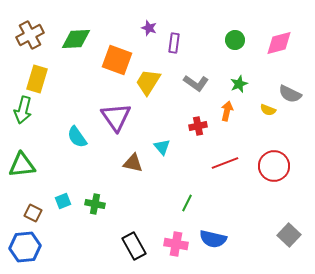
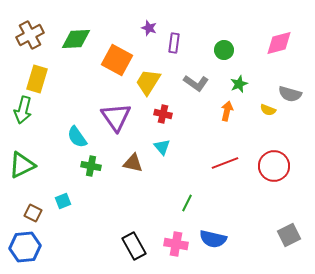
green circle: moved 11 px left, 10 px down
orange square: rotated 8 degrees clockwise
gray semicircle: rotated 10 degrees counterclockwise
red cross: moved 35 px left, 12 px up; rotated 24 degrees clockwise
green triangle: rotated 20 degrees counterclockwise
green cross: moved 4 px left, 38 px up
gray square: rotated 20 degrees clockwise
